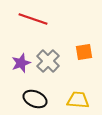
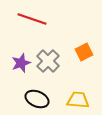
red line: moved 1 px left
orange square: rotated 18 degrees counterclockwise
black ellipse: moved 2 px right
